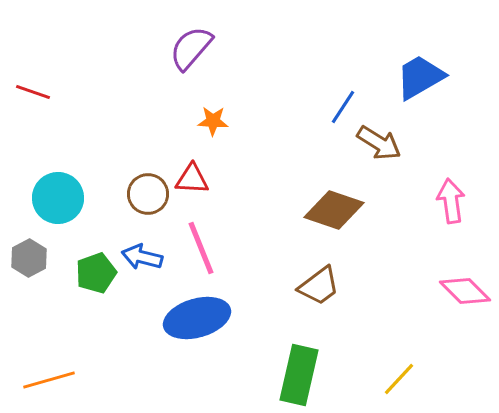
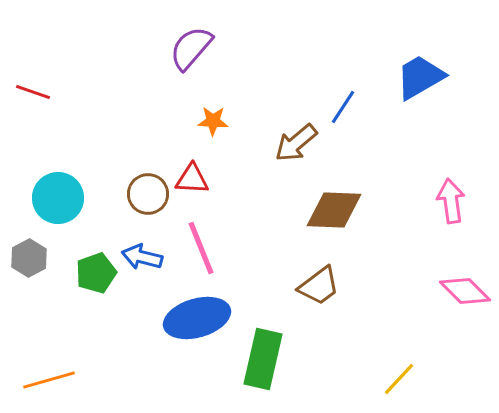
brown arrow: moved 83 px left; rotated 108 degrees clockwise
brown diamond: rotated 16 degrees counterclockwise
green rectangle: moved 36 px left, 16 px up
